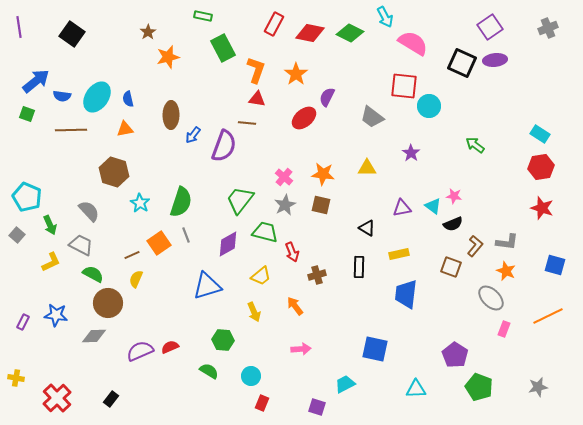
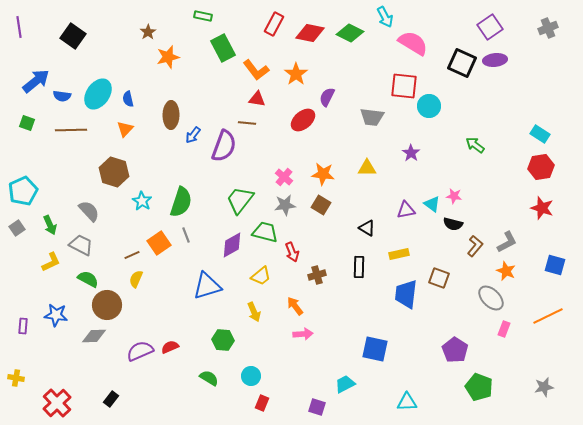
black square at (72, 34): moved 1 px right, 2 px down
orange L-shape at (256, 70): rotated 124 degrees clockwise
cyan ellipse at (97, 97): moved 1 px right, 3 px up
green square at (27, 114): moved 9 px down
gray trapezoid at (372, 117): rotated 30 degrees counterclockwise
red ellipse at (304, 118): moved 1 px left, 2 px down
orange triangle at (125, 129): rotated 36 degrees counterclockwise
cyan pentagon at (27, 197): moved 4 px left, 6 px up; rotated 24 degrees clockwise
cyan star at (140, 203): moved 2 px right, 2 px up
gray star at (285, 205): rotated 20 degrees clockwise
brown square at (321, 205): rotated 18 degrees clockwise
cyan triangle at (433, 206): moved 1 px left, 2 px up
purple triangle at (402, 208): moved 4 px right, 2 px down
black semicircle at (453, 224): rotated 36 degrees clockwise
gray square at (17, 235): moved 7 px up; rotated 14 degrees clockwise
gray L-shape at (507, 242): rotated 35 degrees counterclockwise
purple diamond at (228, 244): moved 4 px right, 1 px down
brown square at (451, 267): moved 12 px left, 11 px down
green semicircle at (93, 274): moved 5 px left, 5 px down
brown circle at (108, 303): moved 1 px left, 2 px down
purple rectangle at (23, 322): moved 4 px down; rotated 21 degrees counterclockwise
pink arrow at (301, 349): moved 2 px right, 15 px up
purple pentagon at (455, 355): moved 5 px up
green semicircle at (209, 371): moved 7 px down
gray star at (538, 387): moved 6 px right
cyan triangle at (416, 389): moved 9 px left, 13 px down
red cross at (57, 398): moved 5 px down
